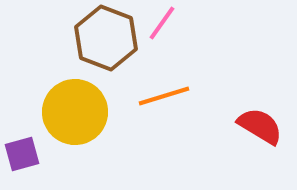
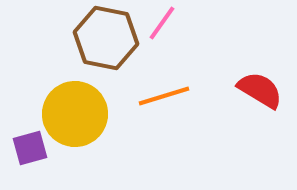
brown hexagon: rotated 10 degrees counterclockwise
yellow circle: moved 2 px down
red semicircle: moved 36 px up
purple square: moved 8 px right, 6 px up
